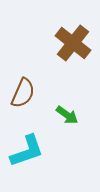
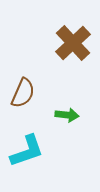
brown cross: rotated 9 degrees clockwise
green arrow: rotated 30 degrees counterclockwise
